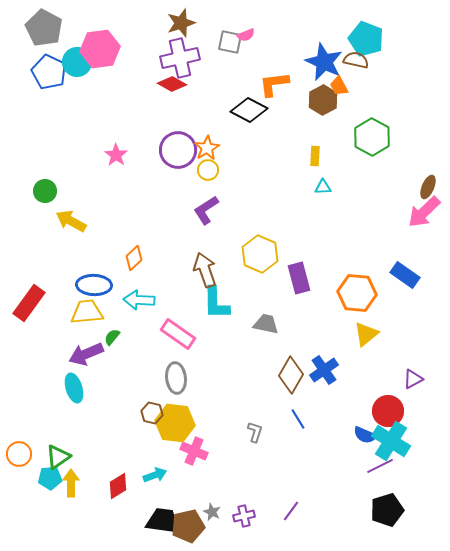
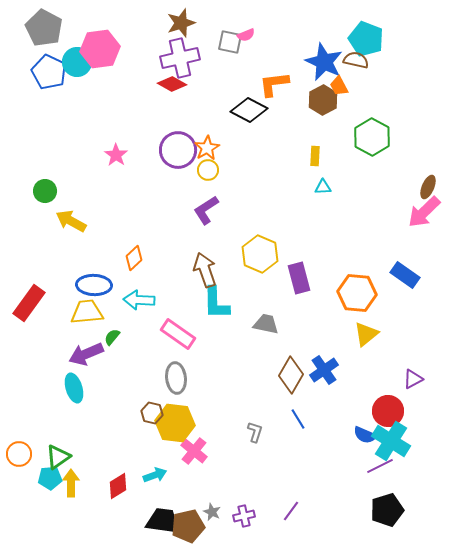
pink cross at (194, 451): rotated 16 degrees clockwise
